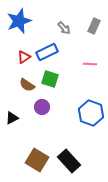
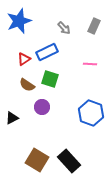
red triangle: moved 2 px down
